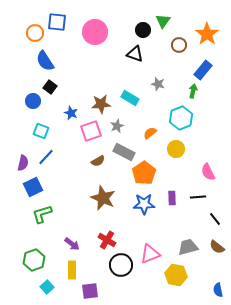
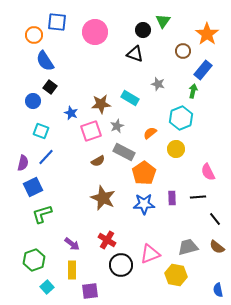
orange circle at (35, 33): moved 1 px left, 2 px down
brown circle at (179, 45): moved 4 px right, 6 px down
